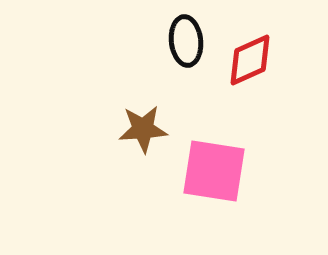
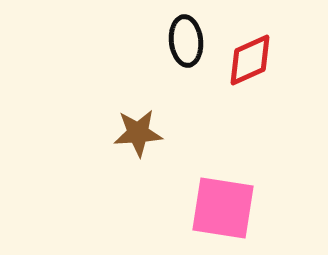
brown star: moved 5 px left, 4 px down
pink square: moved 9 px right, 37 px down
